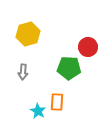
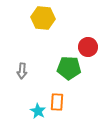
yellow hexagon: moved 15 px right, 16 px up; rotated 20 degrees clockwise
gray arrow: moved 1 px left, 1 px up
